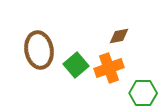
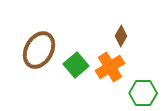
brown diamond: moved 2 px right; rotated 50 degrees counterclockwise
brown ellipse: rotated 39 degrees clockwise
orange cross: moved 1 px right, 1 px up; rotated 12 degrees counterclockwise
